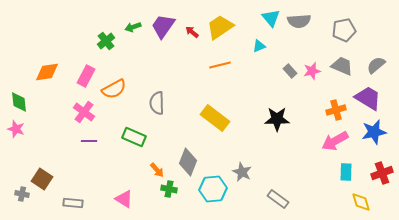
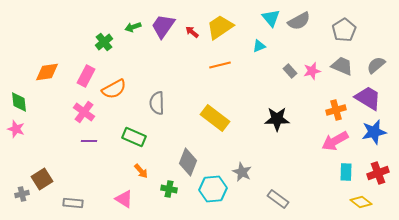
gray semicircle at (299, 21): rotated 25 degrees counterclockwise
gray pentagon at (344, 30): rotated 20 degrees counterclockwise
green cross at (106, 41): moved 2 px left, 1 px down
orange arrow at (157, 170): moved 16 px left, 1 px down
red cross at (382, 173): moved 4 px left
brown square at (42, 179): rotated 25 degrees clockwise
gray cross at (22, 194): rotated 24 degrees counterclockwise
yellow diamond at (361, 202): rotated 35 degrees counterclockwise
